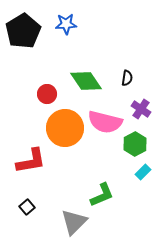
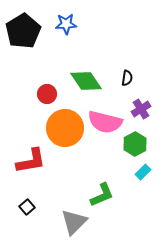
purple cross: rotated 24 degrees clockwise
